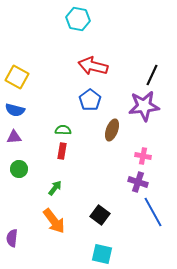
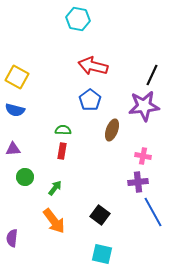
purple triangle: moved 1 px left, 12 px down
green circle: moved 6 px right, 8 px down
purple cross: rotated 24 degrees counterclockwise
